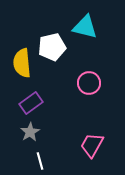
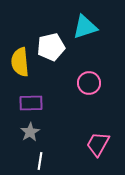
cyan triangle: rotated 32 degrees counterclockwise
white pentagon: moved 1 px left
yellow semicircle: moved 2 px left, 1 px up
purple rectangle: rotated 35 degrees clockwise
pink trapezoid: moved 6 px right, 1 px up
white line: rotated 24 degrees clockwise
